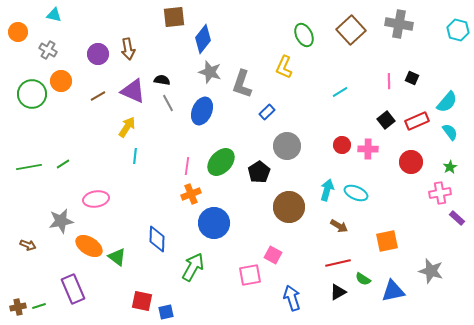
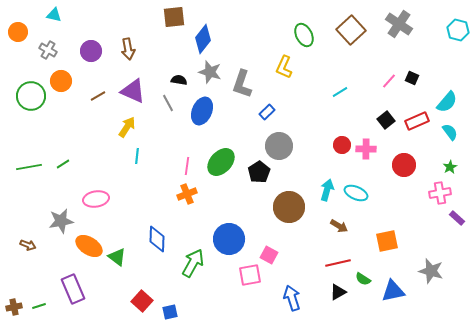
gray cross at (399, 24): rotated 24 degrees clockwise
purple circle at (98, 54): moved 7 px left, 3 px up
black semicircle at (162, 80): moved 17 px right
pink line at (389, 81): rotated 42 degrees clockwise
green circle at (32, 94): moved 1 px left, 2 px down
gray circle at (287, 146): moved 8 px left
pink cross at (368, 149): moved 2 px left
cyan line at (135, 156): moved 2 px right
red circle at (411, 162): moved 7 px left, 3 px down
orange cross at (191, 194): moved 4 px left
blue circle at (214, 223): moved 15 px right, 16 px down
pink square at (273, 255): moved 4 px left
green arrow at (193, 267): moved 4 px up
red square at (142, 301): rotated 30 degrees clockwise
brown cross at (18, 307): moved 4 px left
blue square at (166, 312): moved 4 px right
